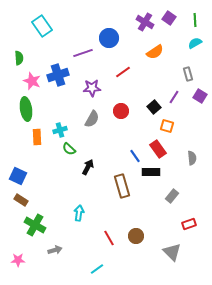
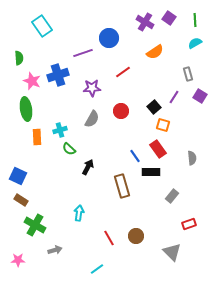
orange square at (167, 126): moved 4 px left, 1 px up
